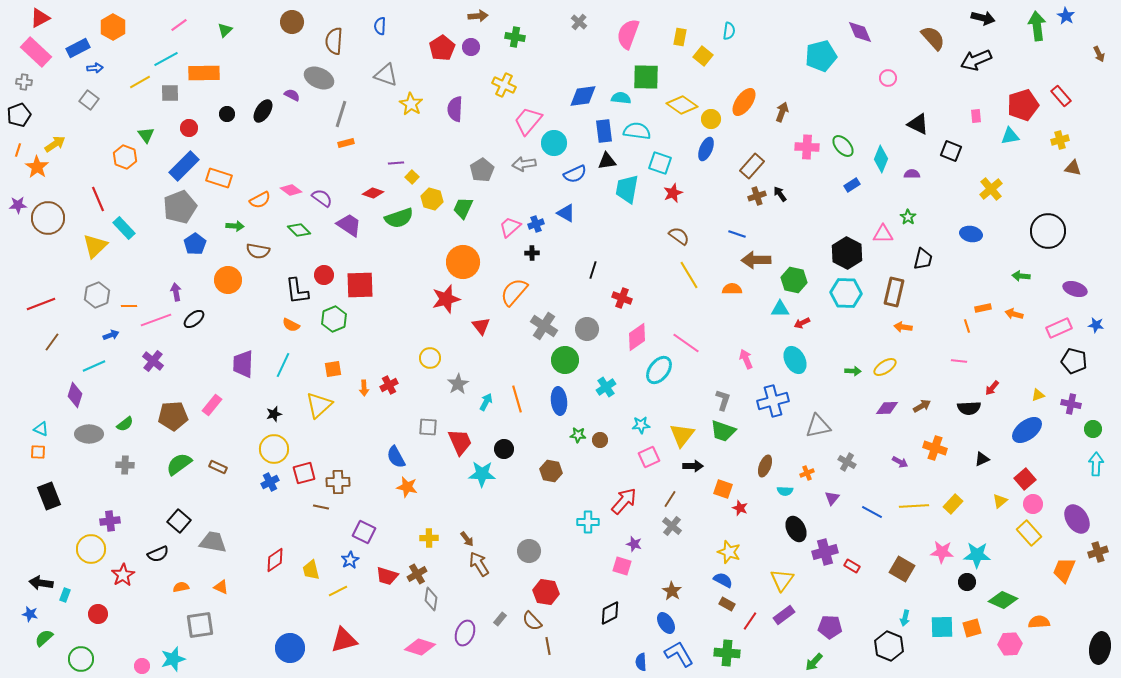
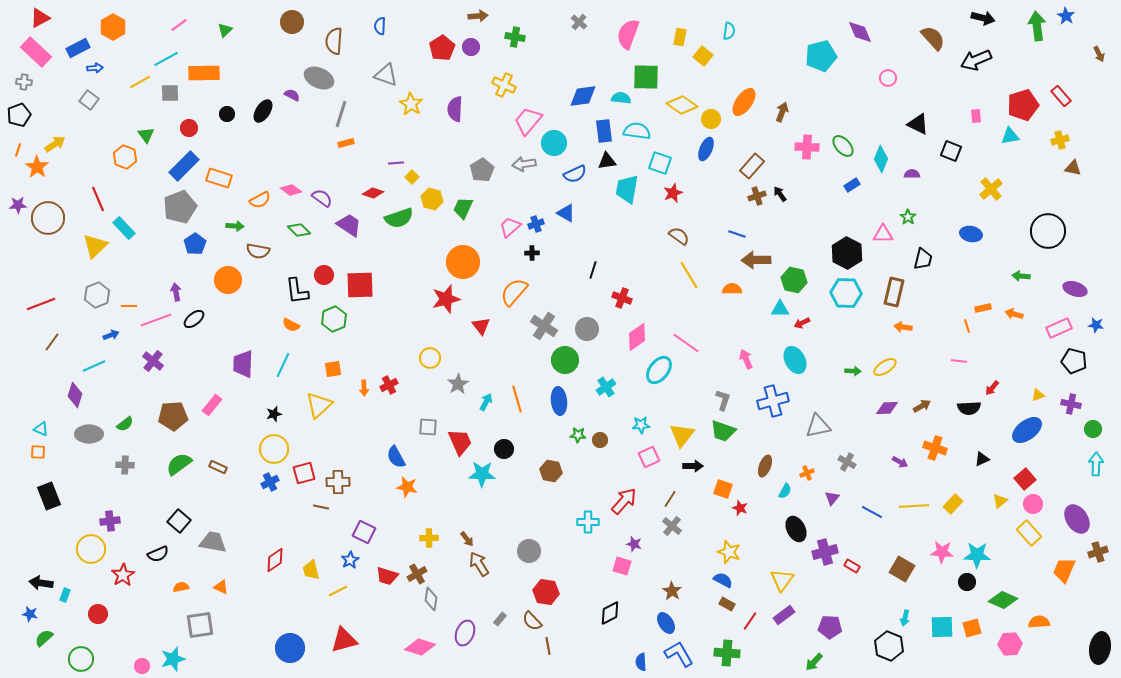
cyan semicircle at (785, 491): rotated 63 degrees counterclockwise
